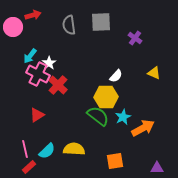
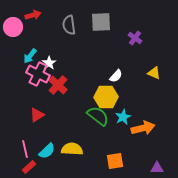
orange arrow: rotated 15 degrees clockwise
yellow semicircle: moved 2 px left
